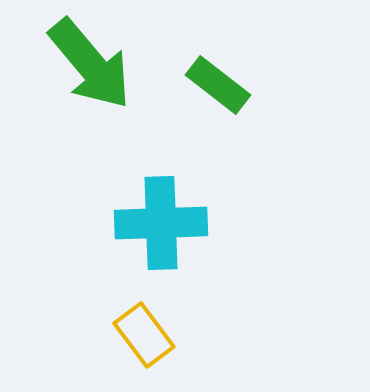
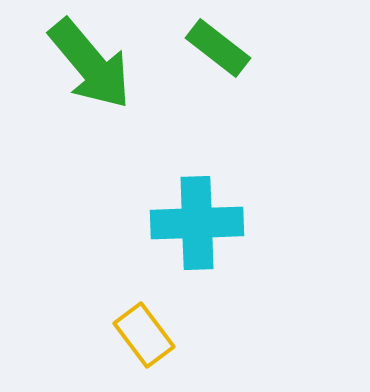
green rectangle: moved 37 px up
cyan cross: moved 36 px right
